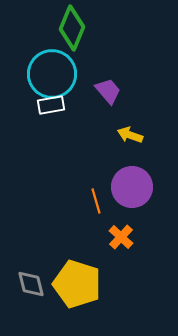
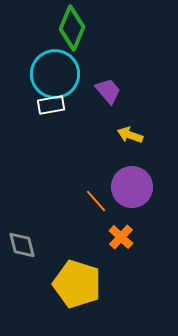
cyan circle: moved 3 px right
orange line: rotated 25 degrees counterclockwise
gray diamond: moved 9 px left, 39 px up
